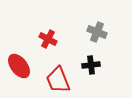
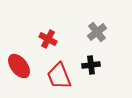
gray cross: rotated 30 degrees clockwise
red trapezoid: moved 1 px right, 4 px up
